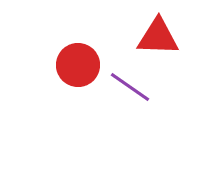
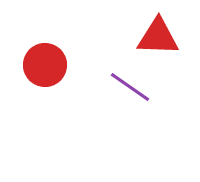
red circle: moved 33 px left
